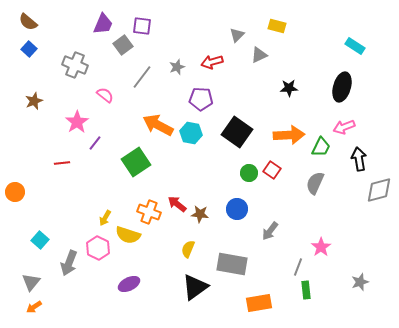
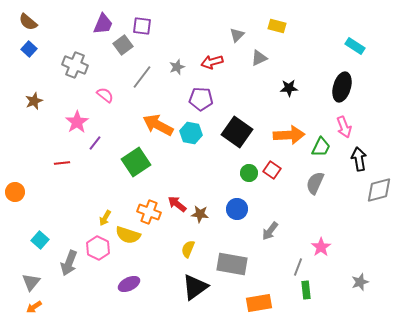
gray triangle at (259, 55): moved 3 px down
pink arrow at (344, 127): rotated 90 degrees counterclockwise
